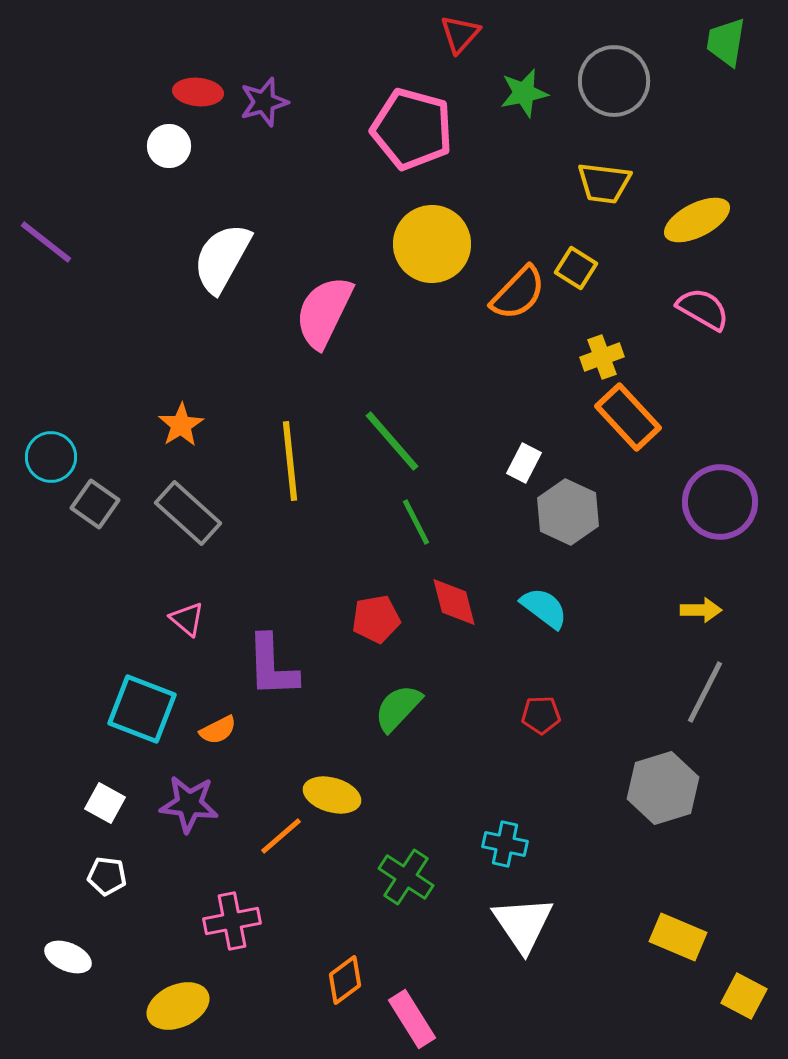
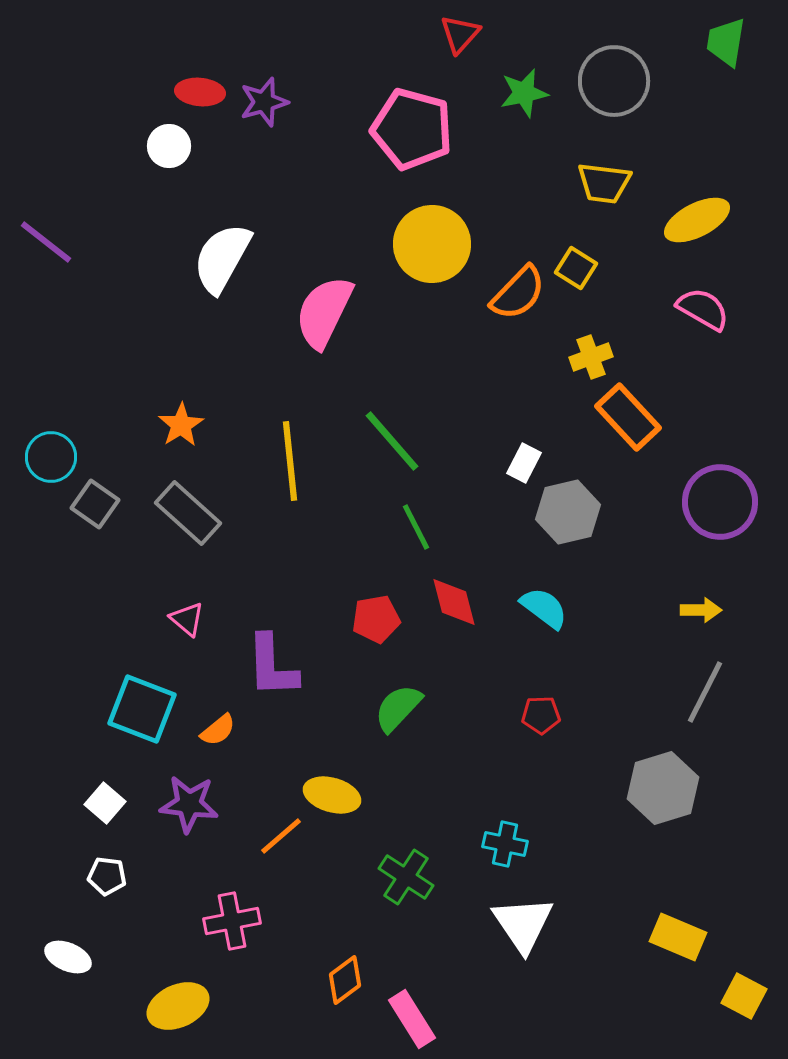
red ellipse at (198, 92): moved 2 px right
yellow cross at (602, 357): moved 11 px left
gray hexagon at (568, 512): rotated 22 degrees clockwise
green line at (416, 522): moved 5 px down
orange semicircle at (218, 730): rotated 12 degrees counterclockwise
white square at (105, 803): rotated 12 degrees clockwise
